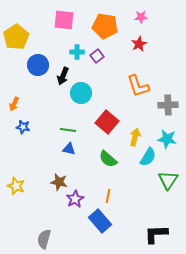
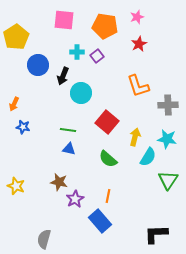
pink star: moved 4 px left; rotated 16 degrees counterclockwise
